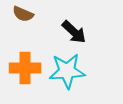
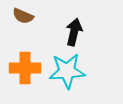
brown semicircle: moved 2 px down
black arrow: rotated 120 degrees counterclockwise
